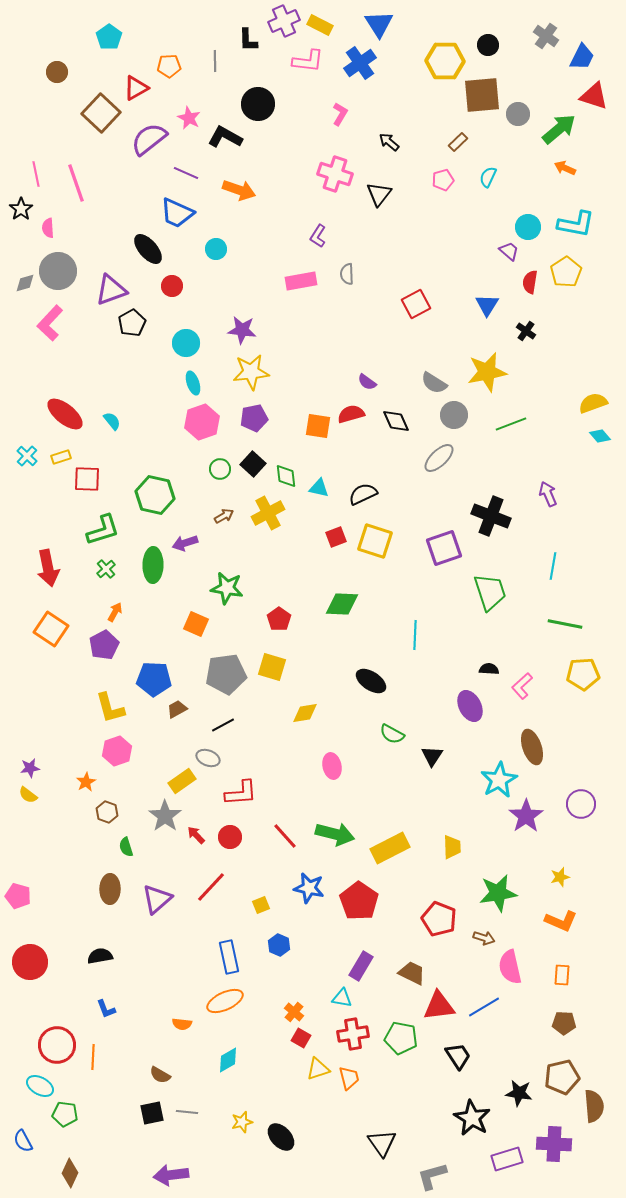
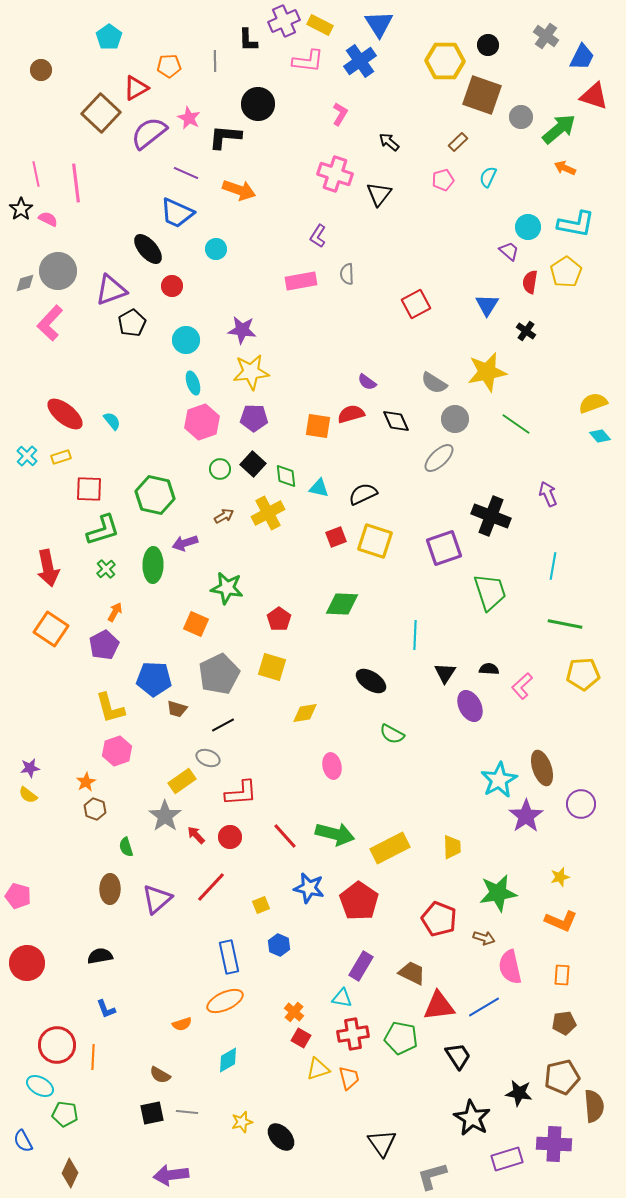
blue cross at (360, 63): moved 2 px up
brown circle at (57, 72): moved 16 px left, 2 px up
brown square at (482, 95): rotated 24 degrees clockwise
gray circle at (518, 114): moved 3 px right, 3 px down
black L-shape at (225, 137): rotated 24 degrees counterclockwise
purple semicircle at (149, 139): moved 6 px up
pink line at (76, 183): rotated 12 degrees clockwise
pink semicircle at (48, 228): moved 9 px up; rotated 120 degrees clockwise
cyan circle at (186, 343): moved 3 px up
gray circle at (454, 415): moved 1 px right, 4 px down
purple pentagon at (254, 418): rotated 12 degrees clockwise
green line at (511, 424): moved 5 px right; rotated 56 degrees clockwise
red square at (87, 479): moved 2 px right, 10 px down
gray pentagon at (226, 674): moved 7 px left; rotated 18 degrees counterclockwise
brown trapezoid at (177, 709): rotated 135 degrees counterclockwise
brown ellipse at (532, 747): moved 10 px right, 21 px down
black triangle at (432, 756): moved 13 px right, 83 px up
brown hexagon at (107, 812): moved 12 px left, 3 px up
red circle at (30, 962): moved 3 px left, 1 px down
brown pentagon at (564, 1023): rotated 10 degrees counterclockwise
orange semicircle at (182, 1024): rotated 24 degrees counterclockwise
